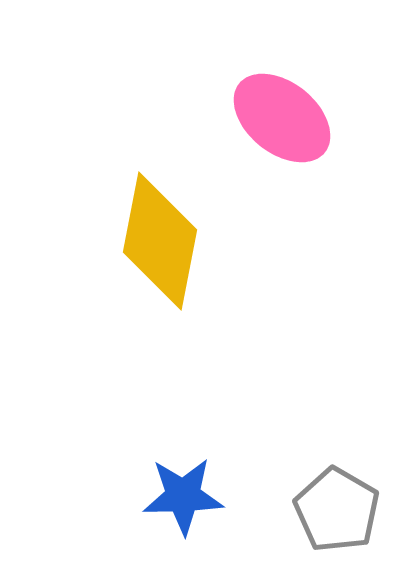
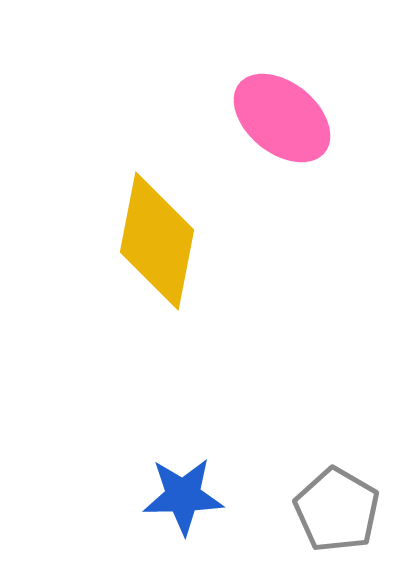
yellow diamond: moved 3 px left
